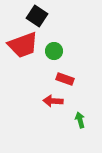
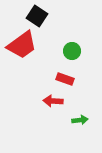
red trapezoid: moved 1 px left; rotated 16 degrees counterclockwise
green circle: moved 18 px right
green arrow: rotated 98 degrees clockwise
